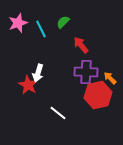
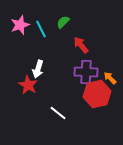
pink star: moved 2 px right, 2 px down
white arrow: moved 4 px up
red hexagon: moved 1 px left, 1 px up
